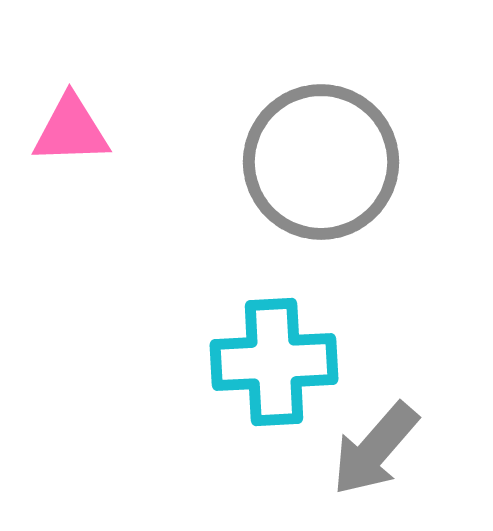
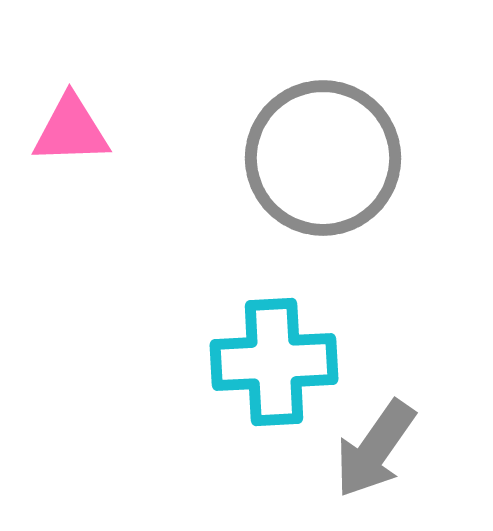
gray circle: moved 2 px right, 4 px up
gray arrow: rotated 6 degrees counterclockwise
